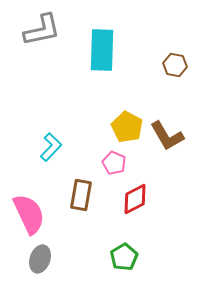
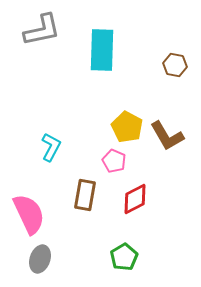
cyan L-shape: rotated 16 degrees counterclockwise
pink pentagon: moved 2 px up
brown rectangle: moved 4 px right
